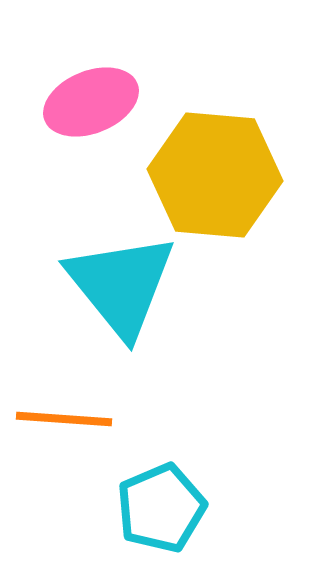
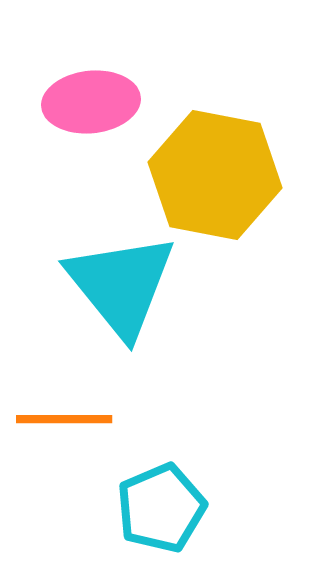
pink ellipse: rotated 16 degrees clockwise
yellow hexagon: rotated 6 degrees clockwise
orange line: rotated 4 degrees counterclockwise
